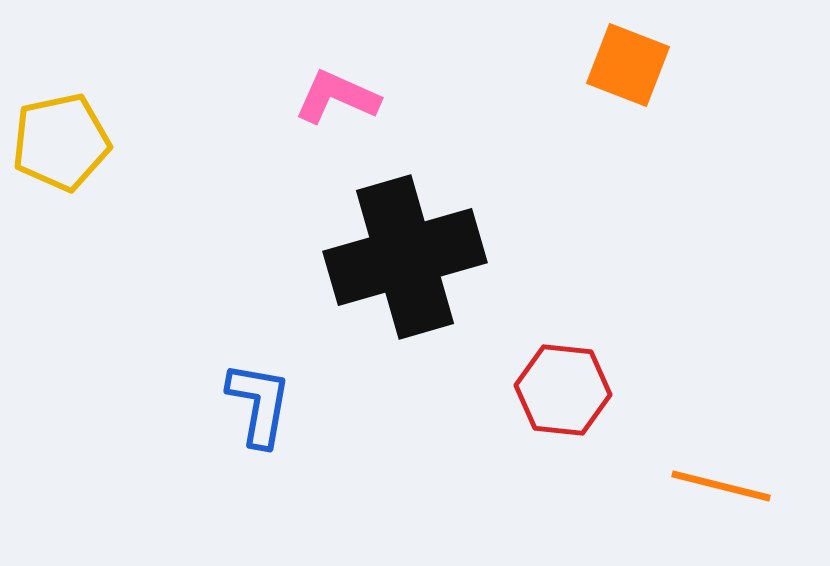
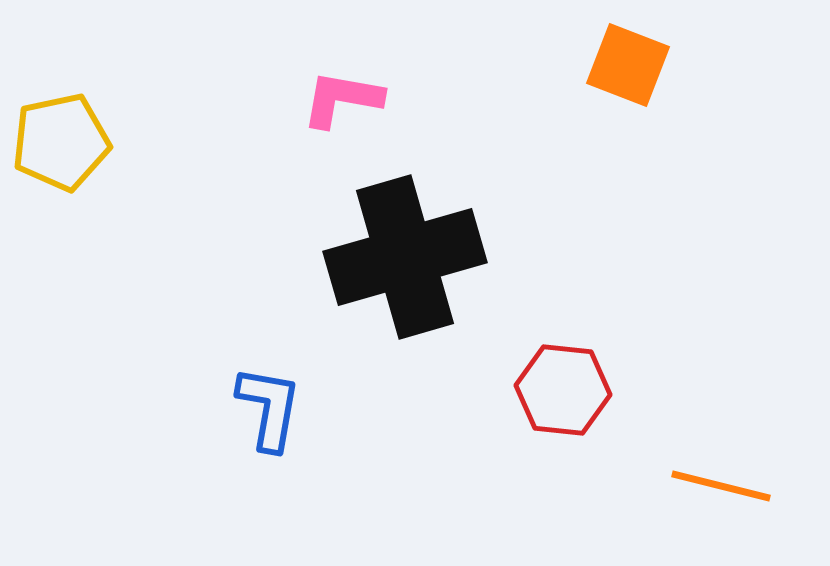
pink L-shape: moved 5 px right, 2 px down; rotated 14 degrees counterclockwise
blue L-shape: moved 10 px right, 4 px down
